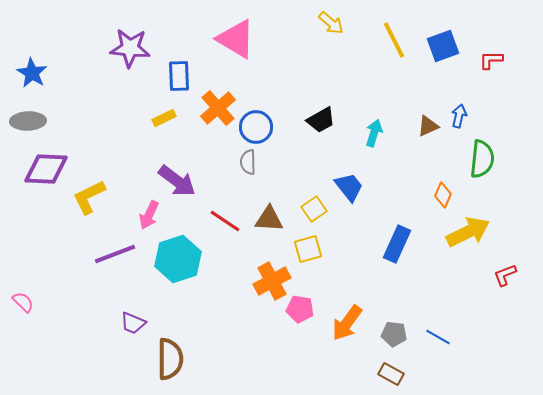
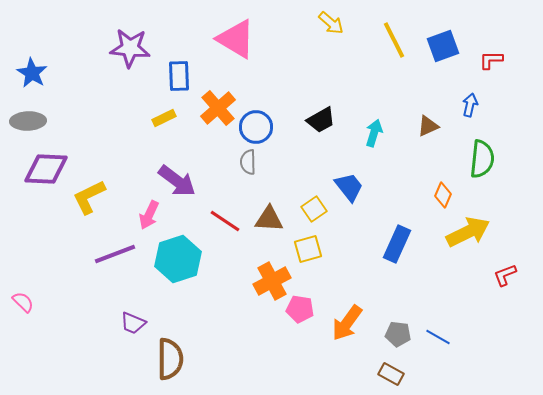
blue arrow at (459, 116): moved 11 px right, 11 px up
gray pentagon at (394, 334): moved 4 px right
